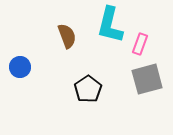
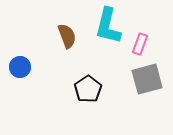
cyan L-shape: moved 2 px left, 1 px down
